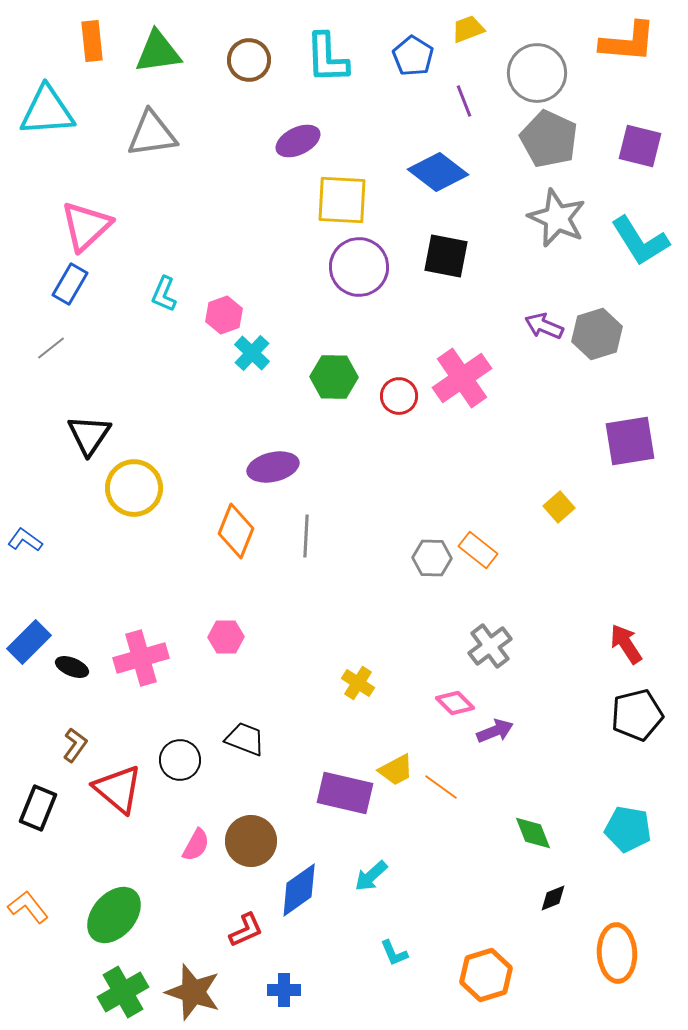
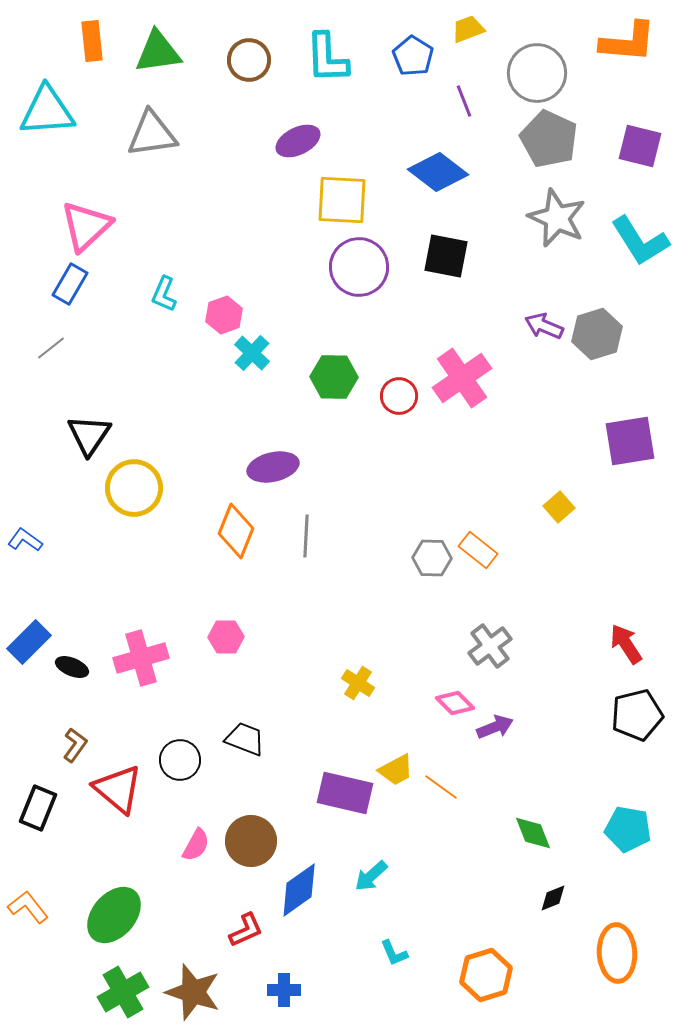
purple arrow at (495, 731): moved 4 px up
